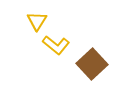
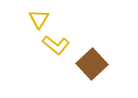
yellow triangle: moved 2 px right, 2 px up
